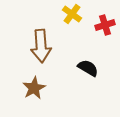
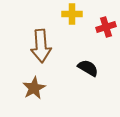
yellow cross: rotated 36 degrees counterclockwise
red cross: moved 1 px right, 2 px down
